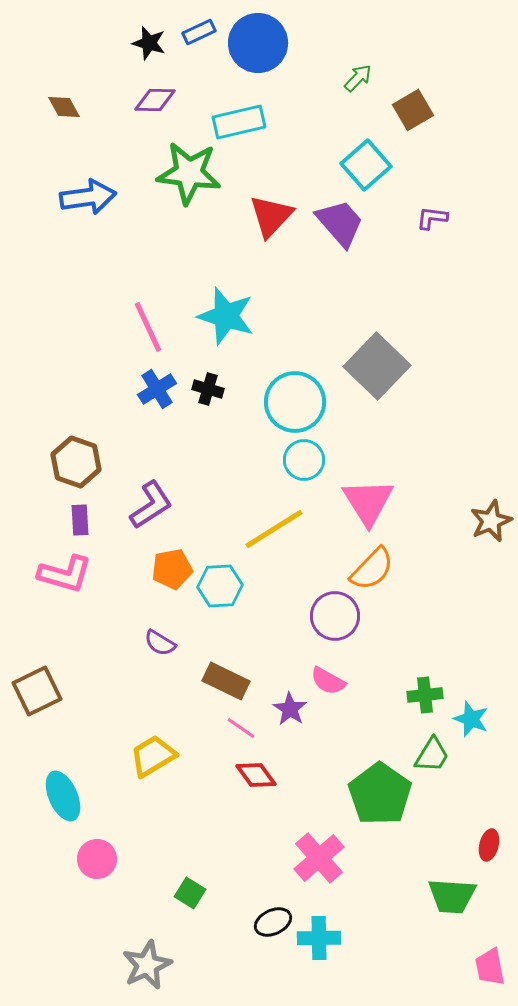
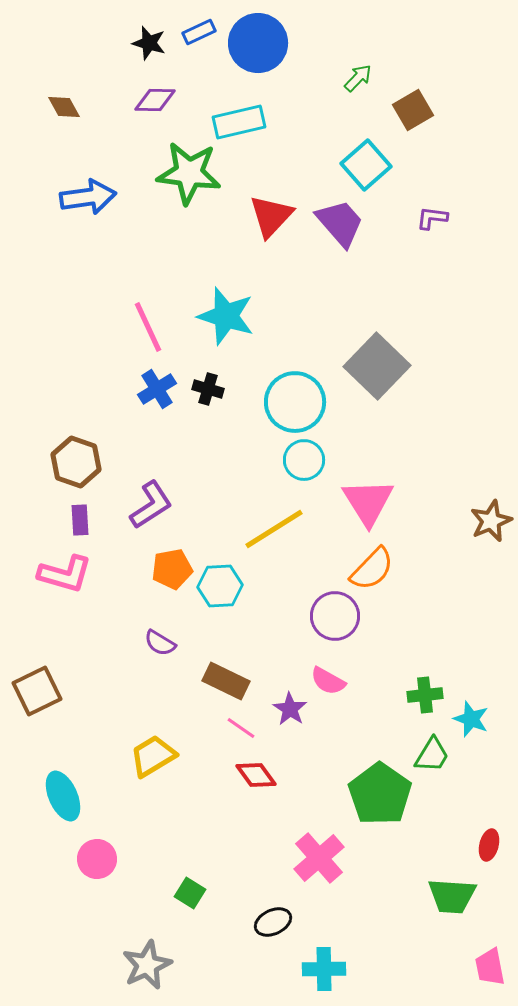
cyan cross at (319, 938): moved 5 px right, 31 px down
